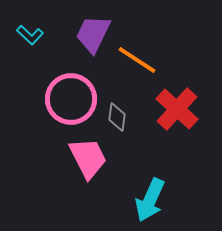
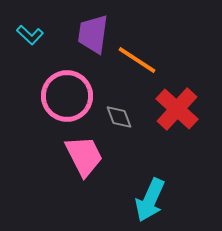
purple trapezoid: rotated 18 degrees counterclockwise
pink circle: moved 4 px left, 3 px up
gray diamond: moved 2 px right; rotated 28 degrees counterclockwise
pink trapezoid: moved 4 px left, 2 px up
